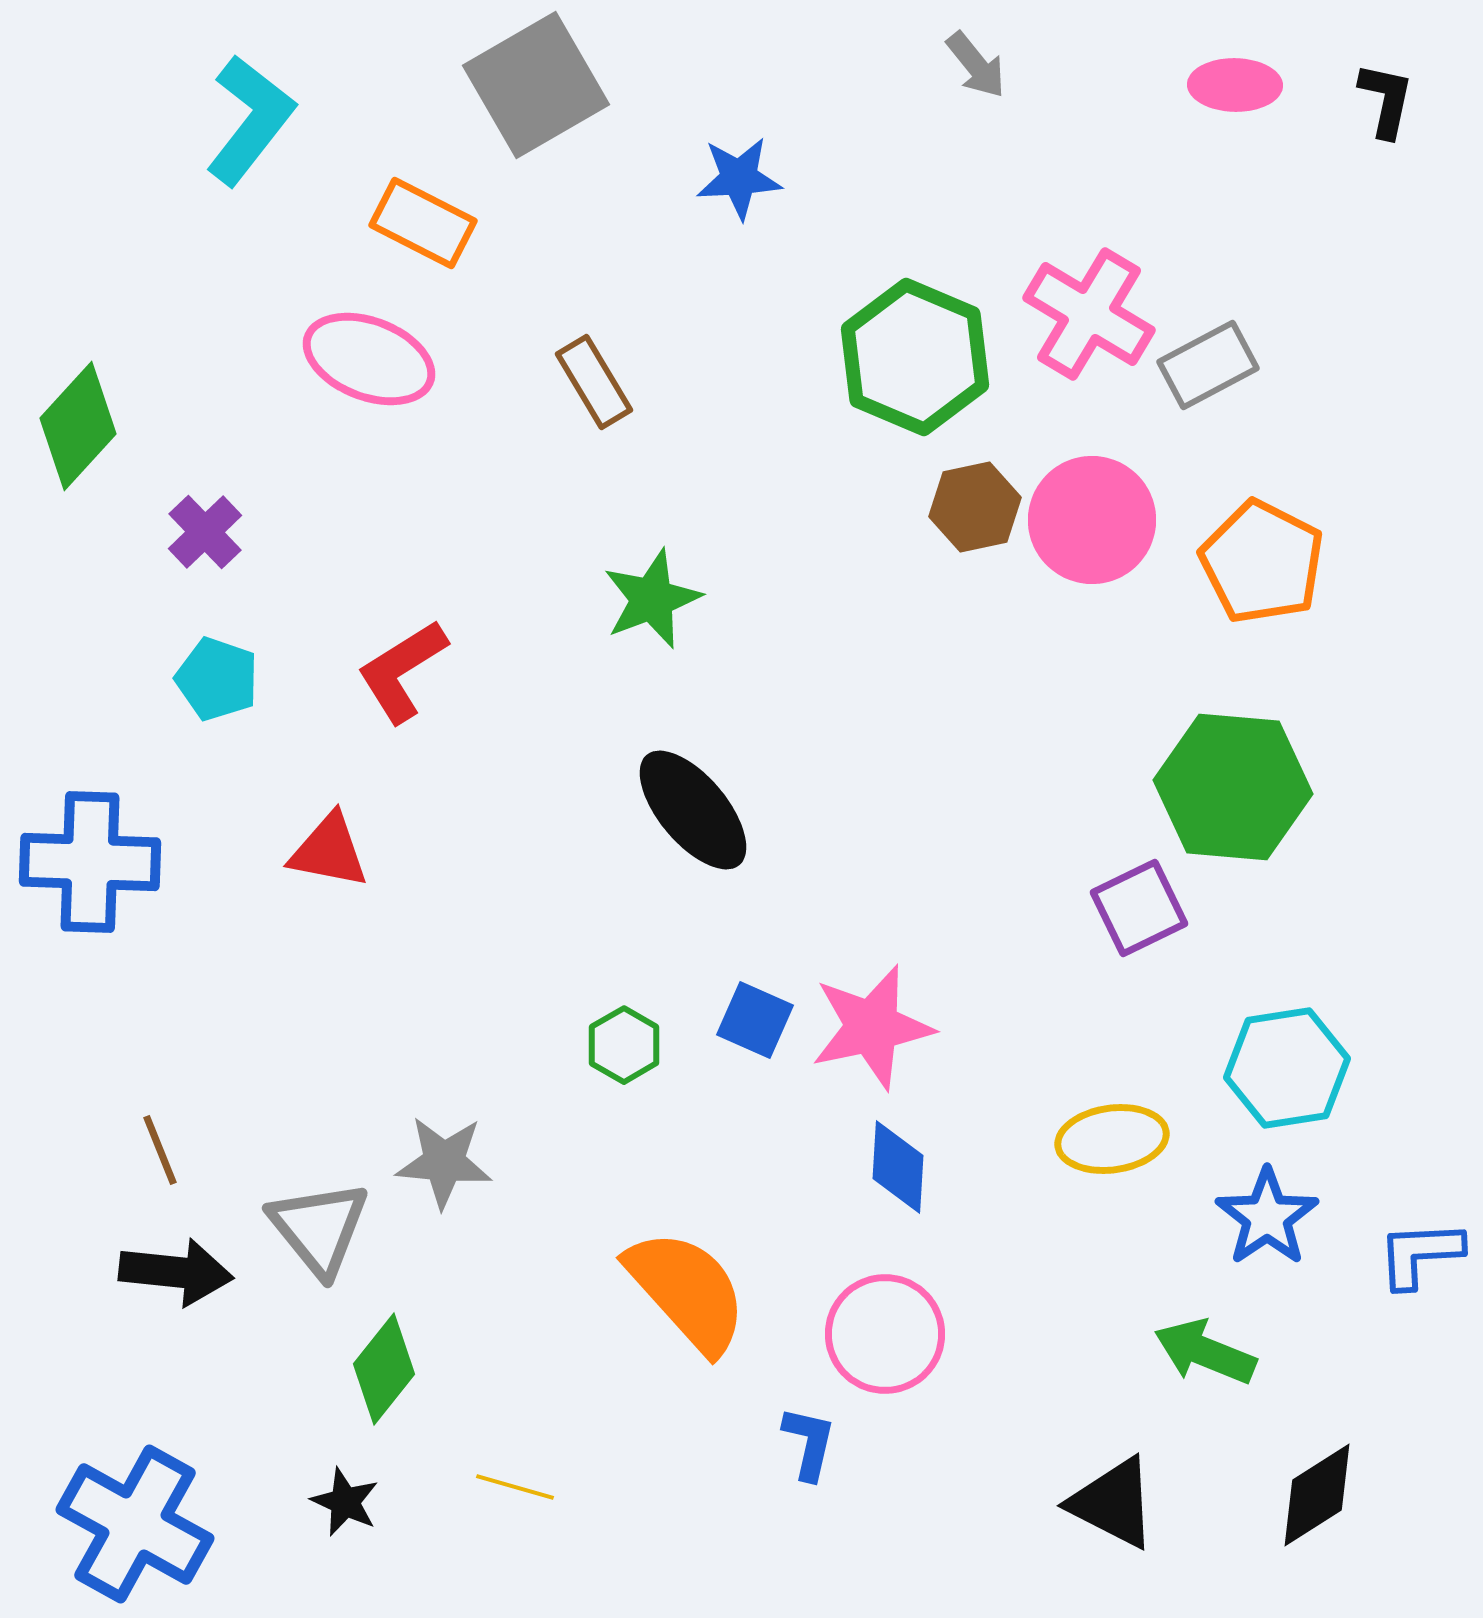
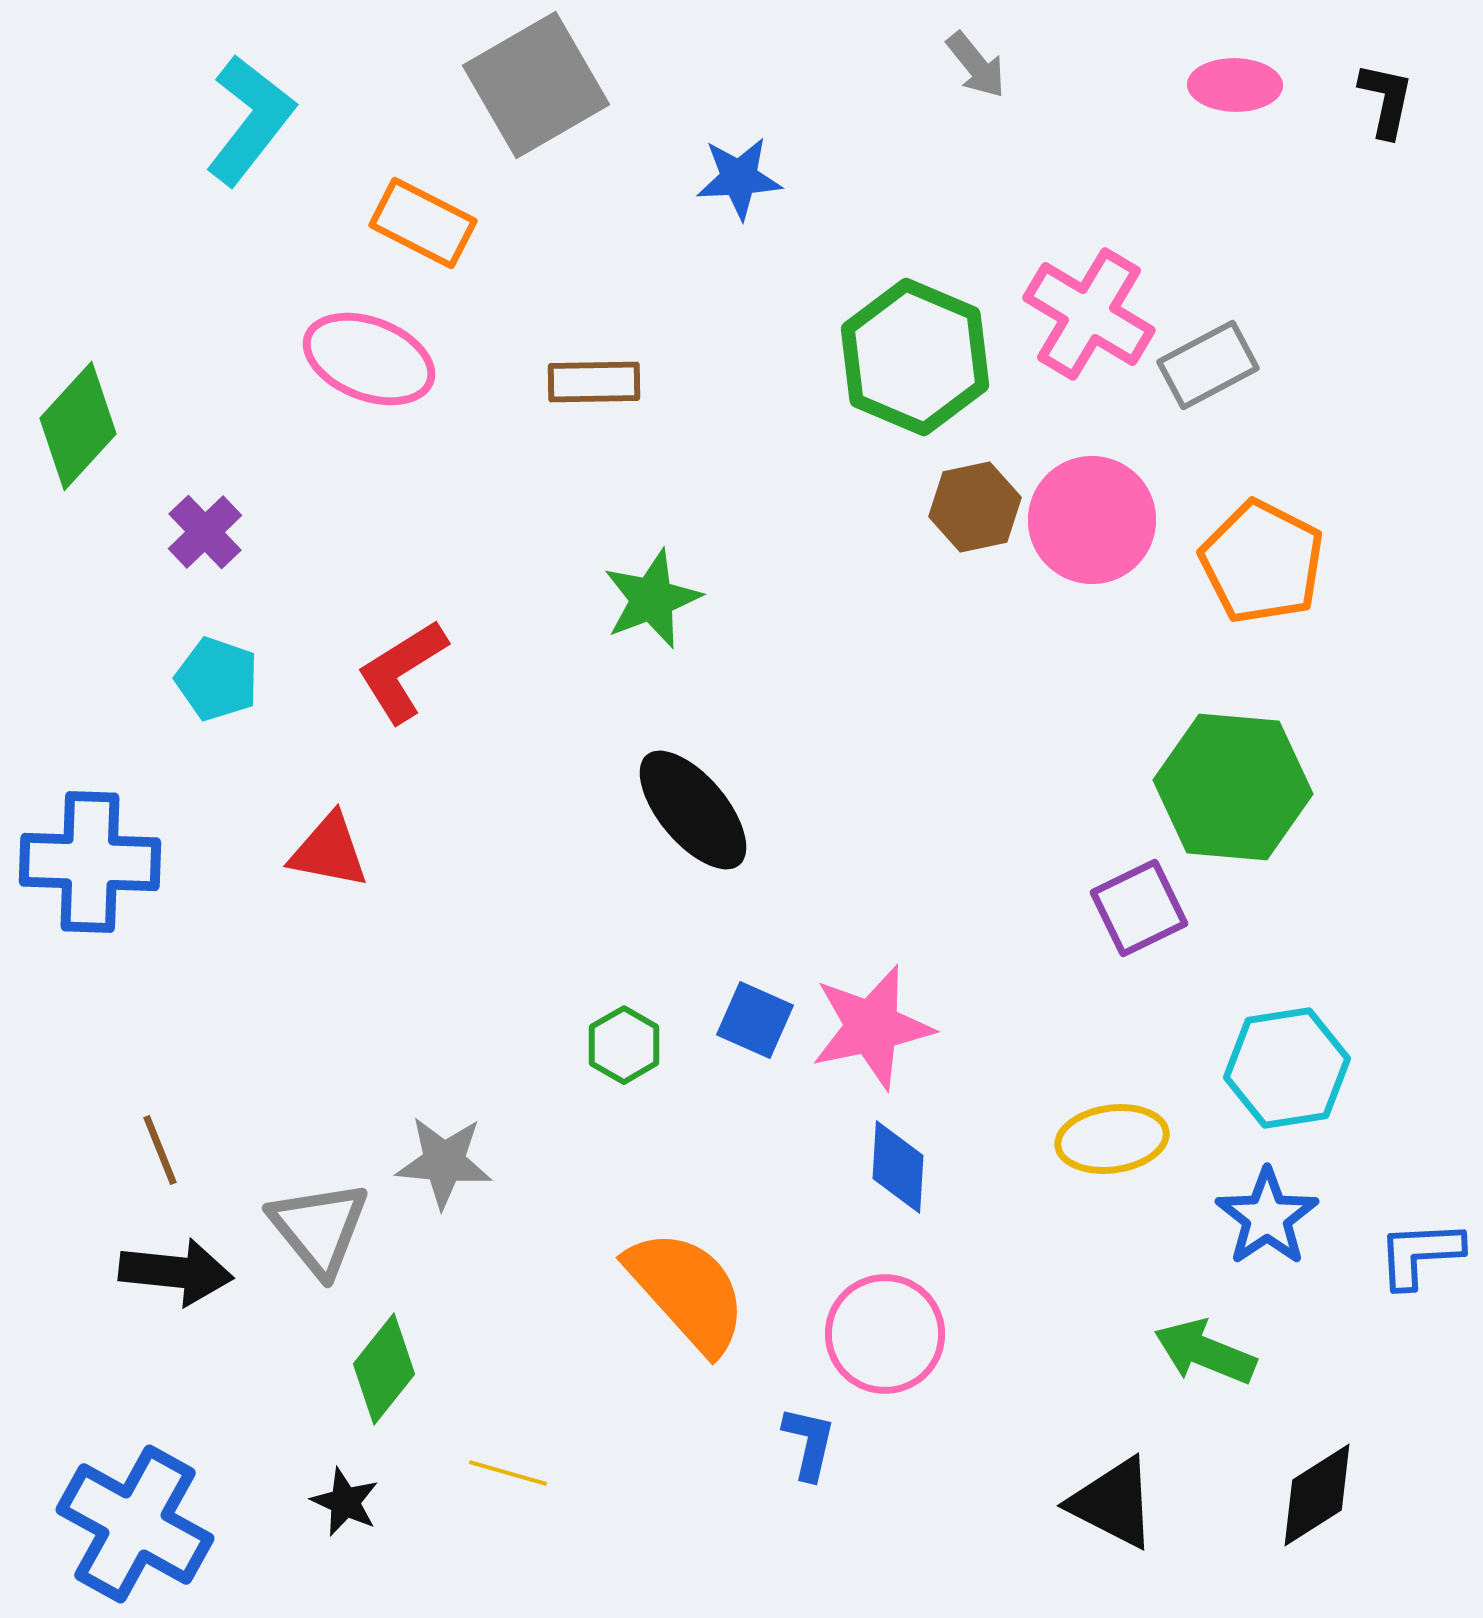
brown rectangle at (594, 382): rotated 60 degrees counterclockwise
yellow line at (515, 1487): moved 7 px left, 14 px up
